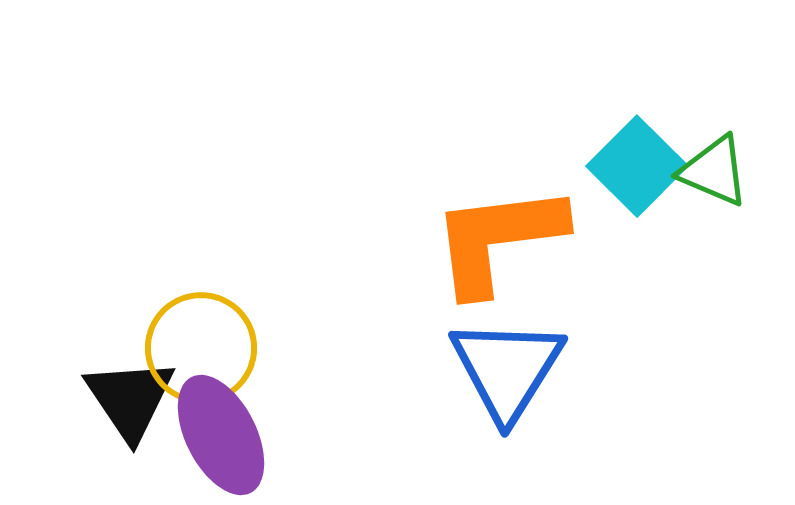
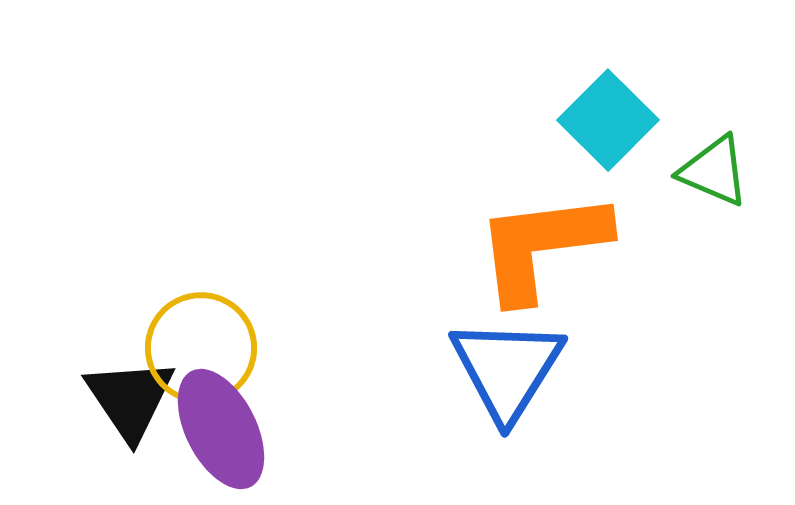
cyan square: moved 29 px left, 46 px up
orange L-shape: moved 44 px right, 7 px down
purple ellipse: moved 6 px up
